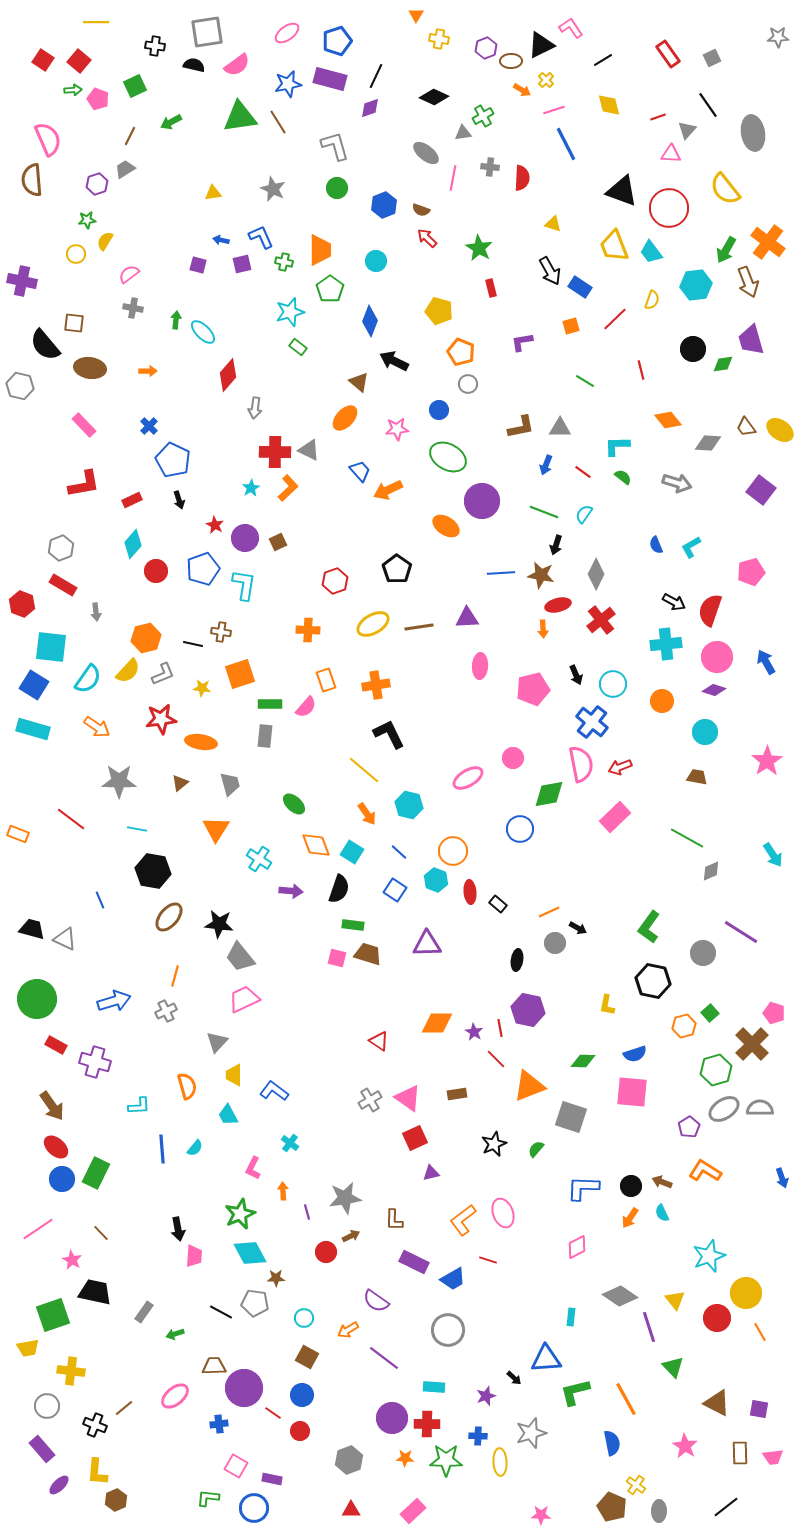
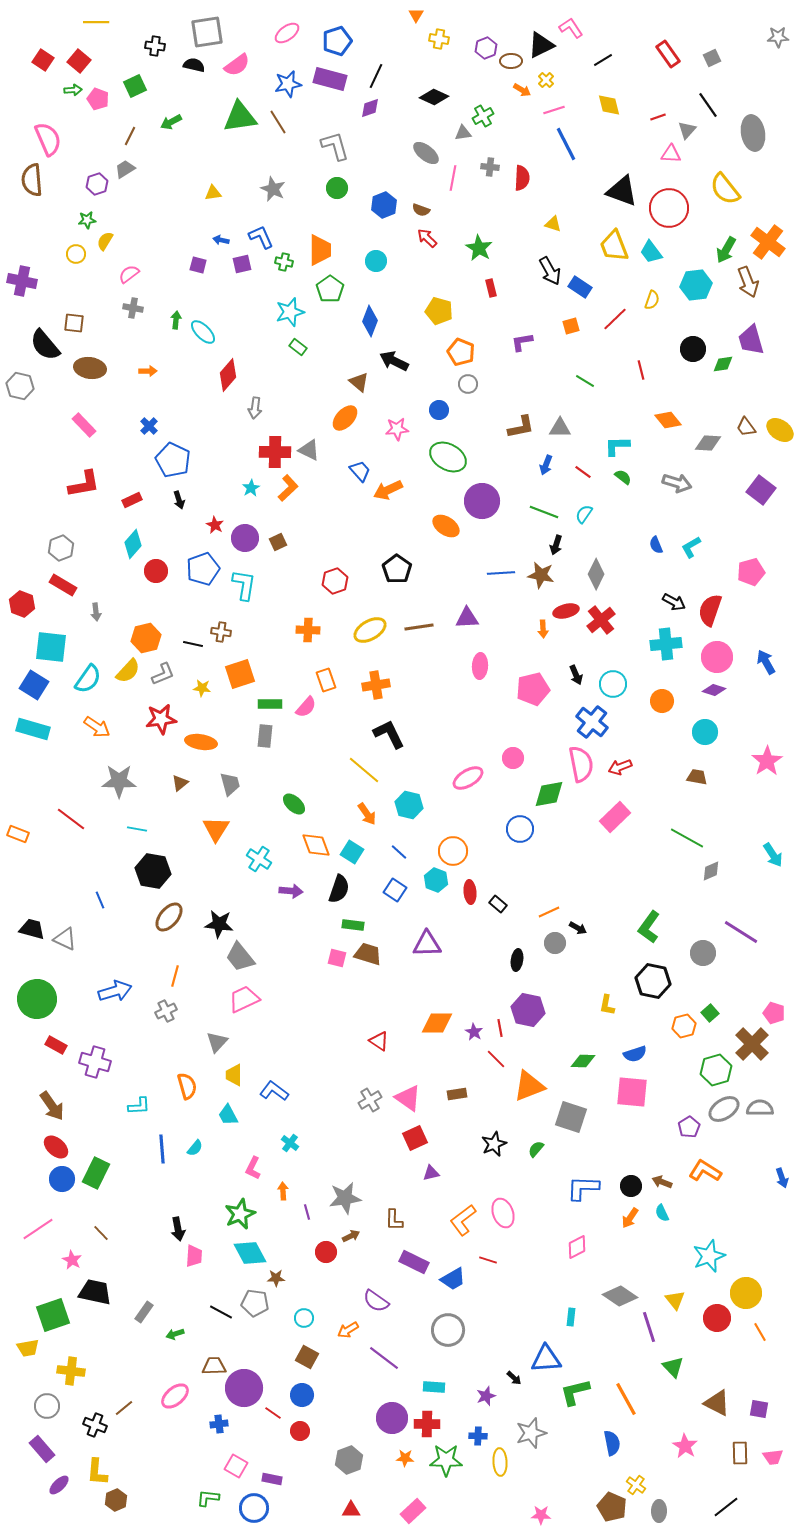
red ellipse at (558, 605): moved 8 px right, 6 px down
yellow ellipse at (373, 624): moved 3 px left, 6 px down
blue arrow at (114, 1001): moved 1 px right, 10 px up
